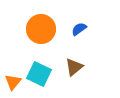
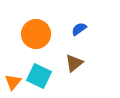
orange circle: moved 5 px left, 5 px down
brown triangle: moved 4 px up
cyan square: moved 2 px down
